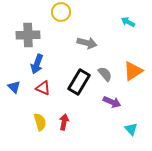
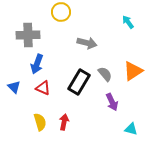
cyan arrow: rotated 24 degrees clockwise
purple arrow: rotated 42 degrees clockwise
cyan triangle: rotated 32 degrees counterclockwise
